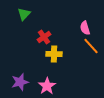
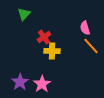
yellow cross: moved 2 px left, 3 px up
purple star: rotated 18 degrees counterclockwise
pink star: moved 5 px left, 2 px up
